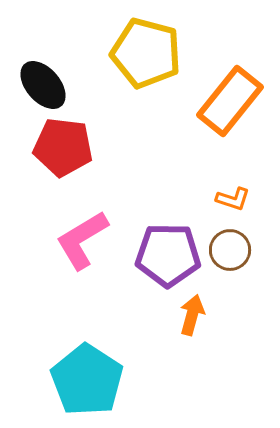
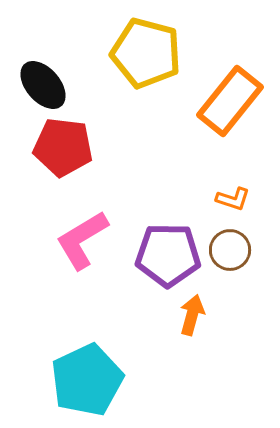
cyan pentagon: rotated 14 degrees clockwise
